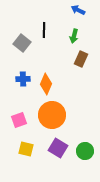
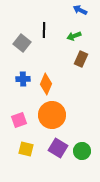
blue arrow: moved 2 px right
green arrow: rotated 56 degrees clockwise
green circle: moved 3 px left
